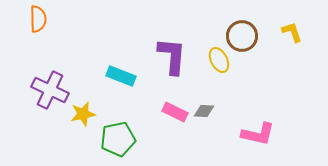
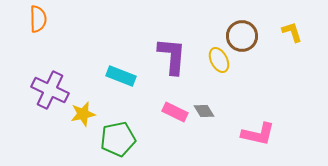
gray diamond: rotated 55 degrees clockwise
